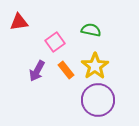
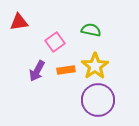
orange rectangle: rotated 60 degrees counterclockwise
